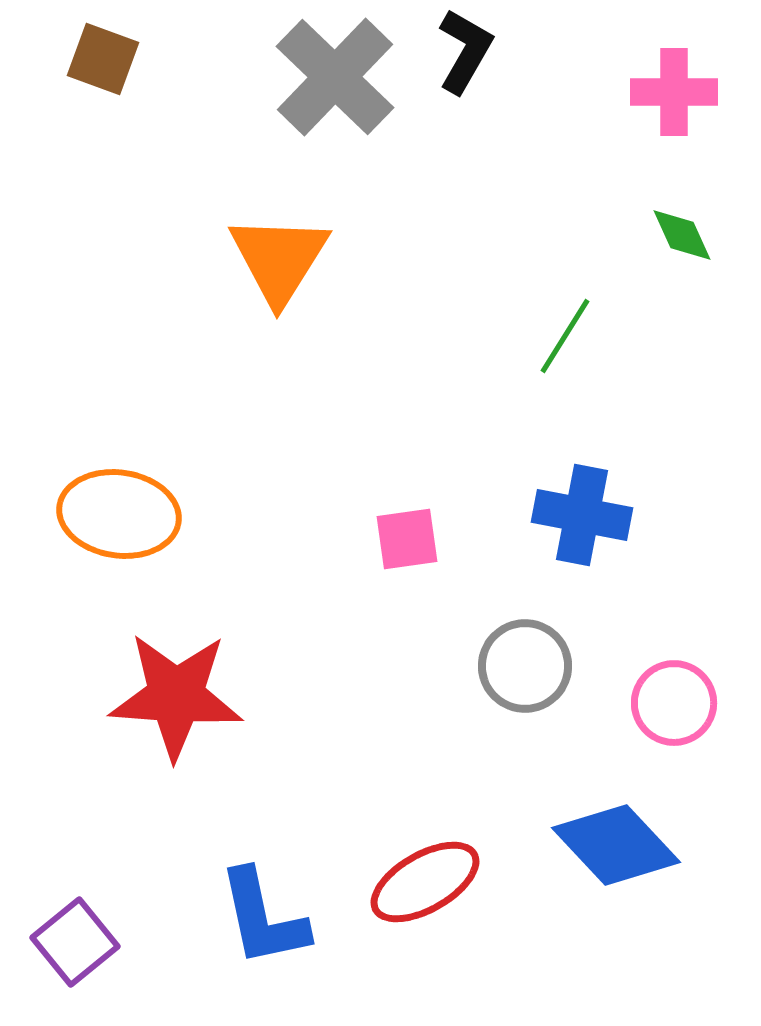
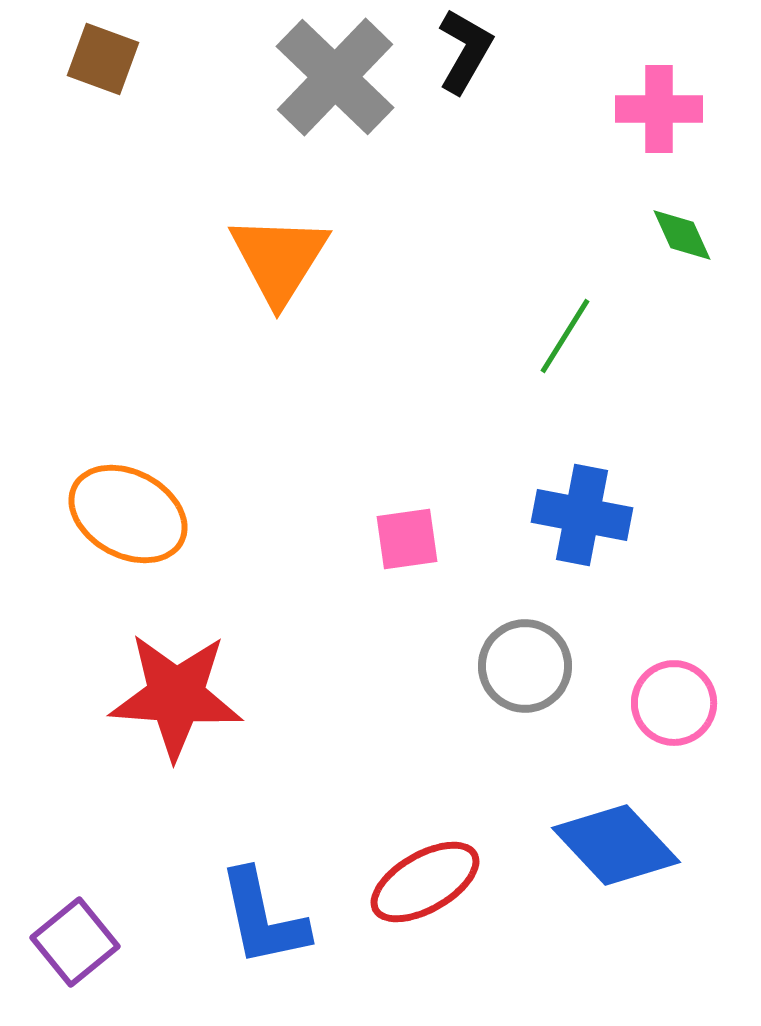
pink cross: moved 15 px left, 17 px down
orange ellipse: moved 9 px right; rotated 20 degrees clockwise
